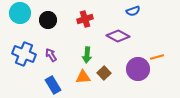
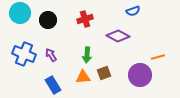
orange line: moved 1 px right
purple circle: moved 2 px right, 6 px down
brown square: rotated 24 degrees clockwise
